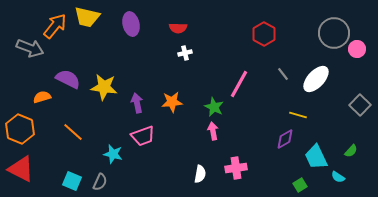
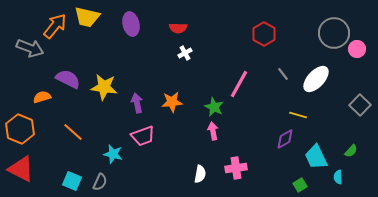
white cross: rotated 16 degrees counterclockwise
cyan semicircle: rotated 56 degrees clockwise
